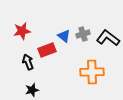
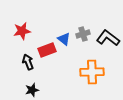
blue triangle: moved 3 px down
